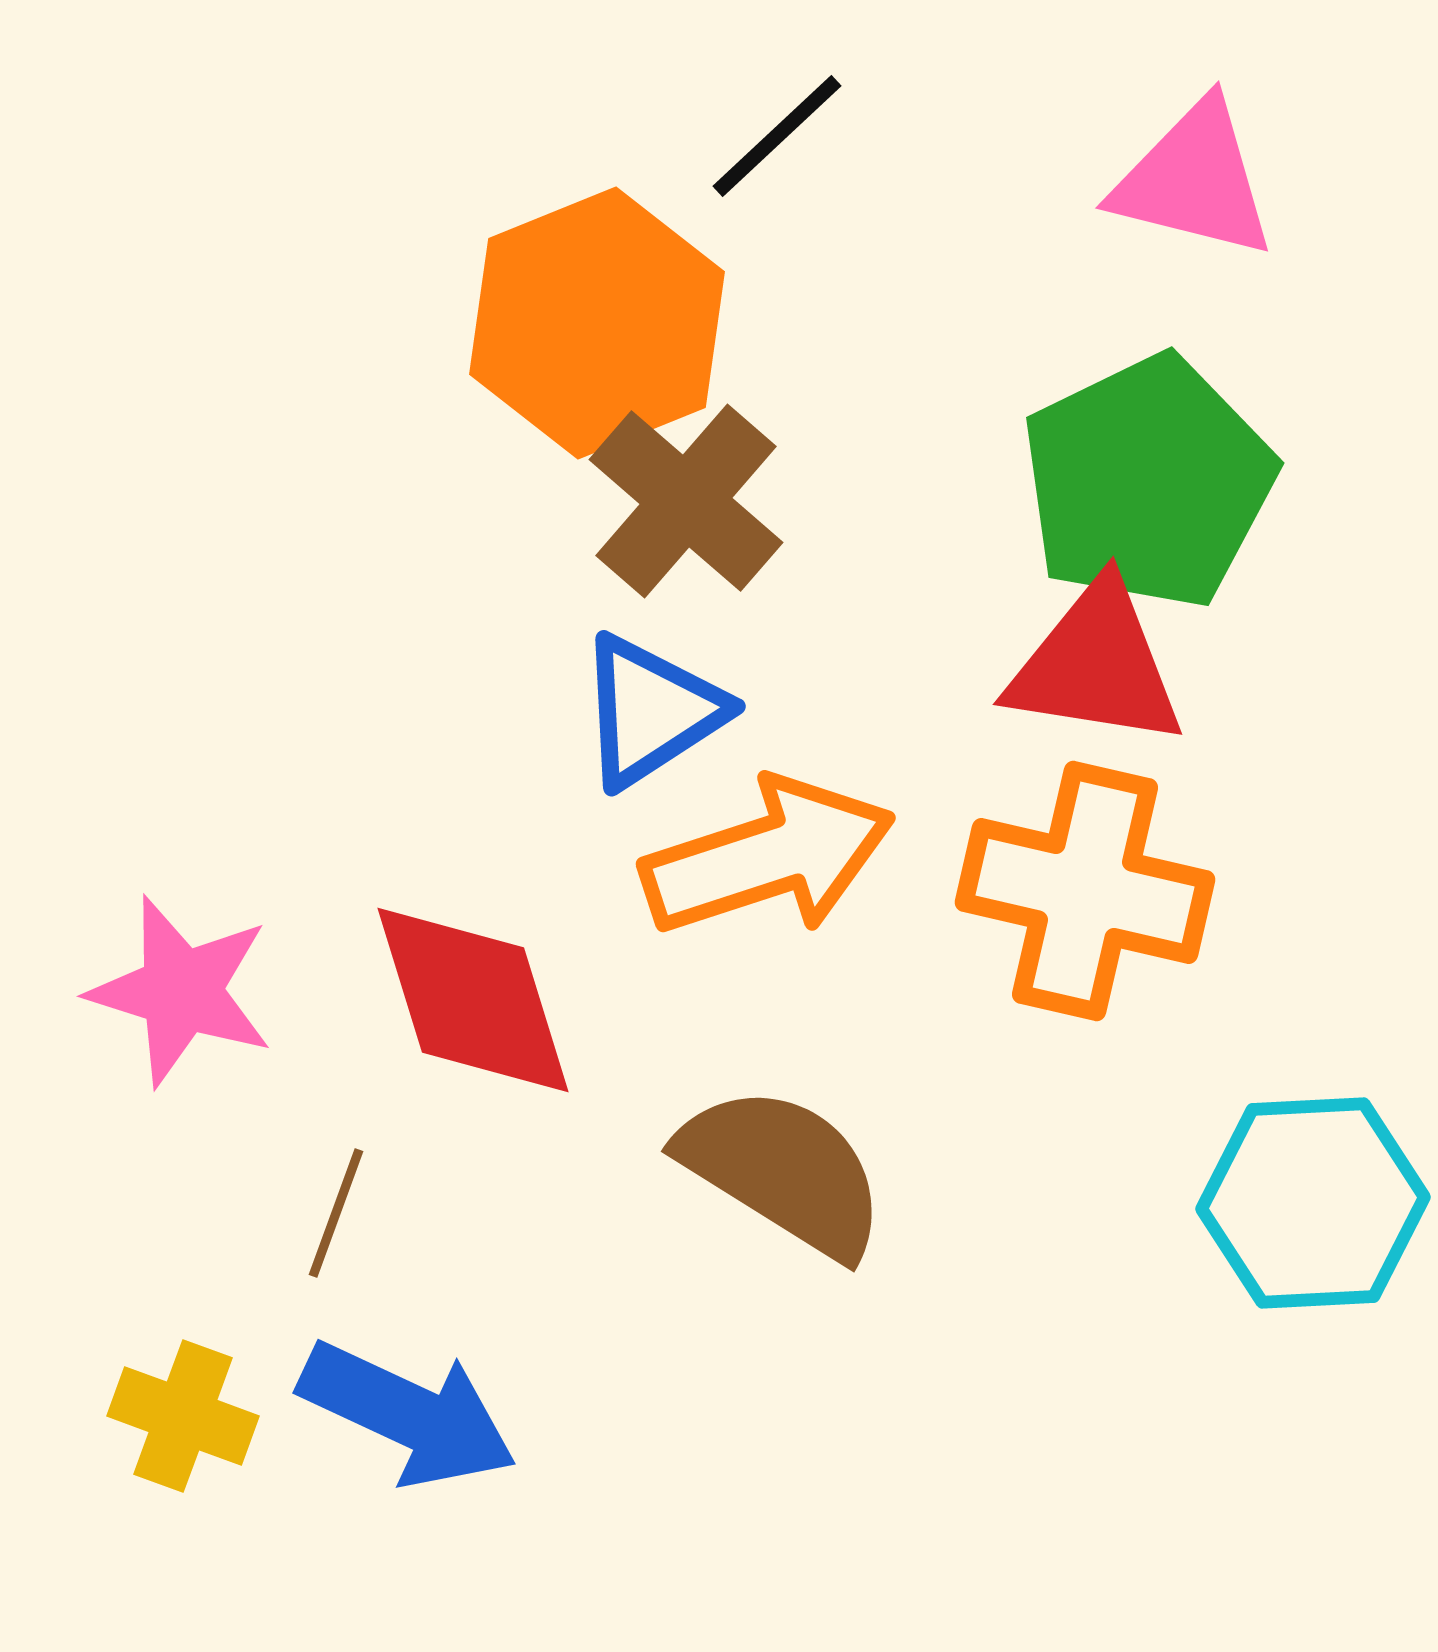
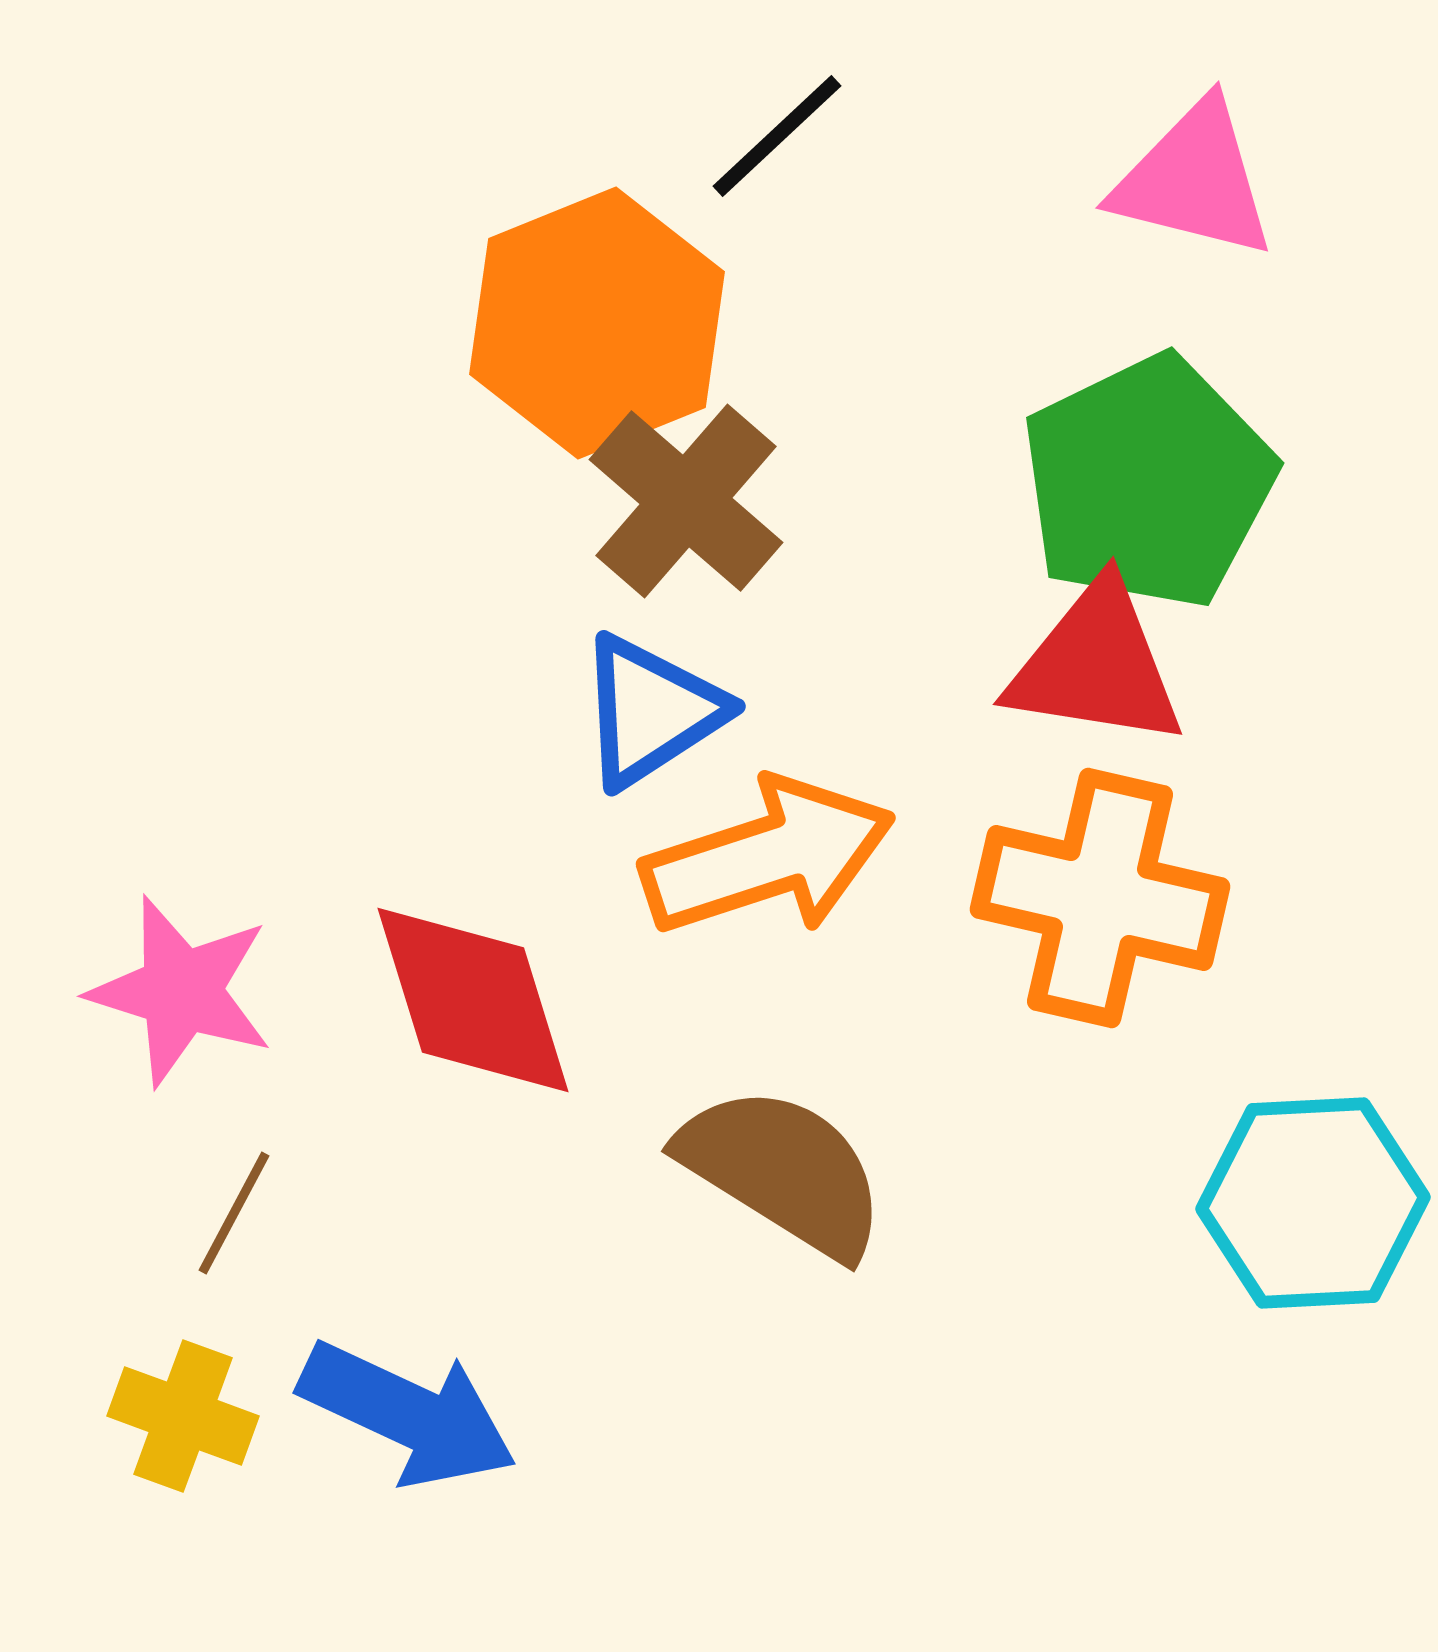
orange cross: moved 15 px right, 7 px down
brown line: moved 102 px left; rotated 8 degrees clockwise
